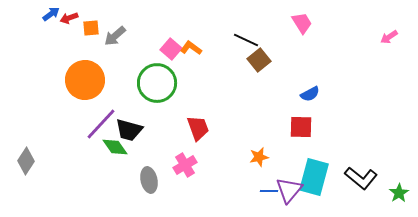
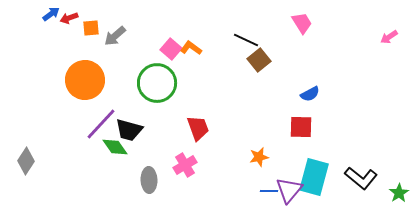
gray ellipse: rotated 10 degrees clockwise
